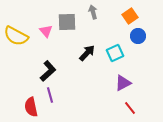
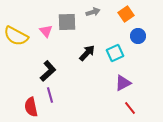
gray arrow: rotated 88 degrees clockwise
orange square: moved 4 px left, 2 px up
